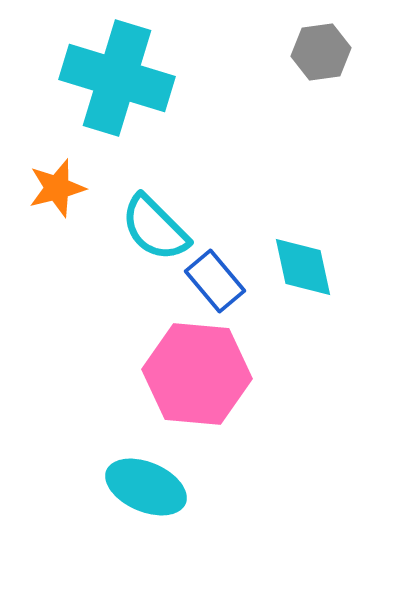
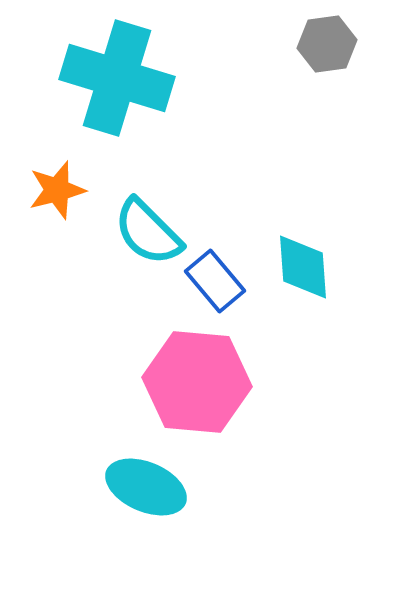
gray hexagon: moved 6 px right, 8 px up
orange star: moved 2 px down
cyan semicircle: moved 7 px left, 4 px down
cyan diamond: rotated 8 degrees clockwise
pink hexagon: moved 8 px down
